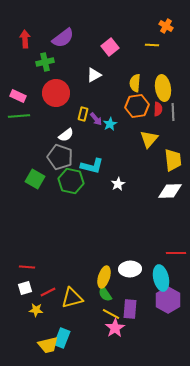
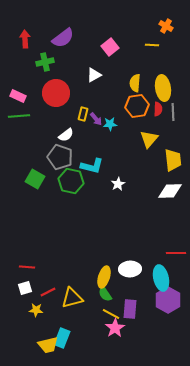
cyan star at (110, 124): rotated 24 degrees clockwise
